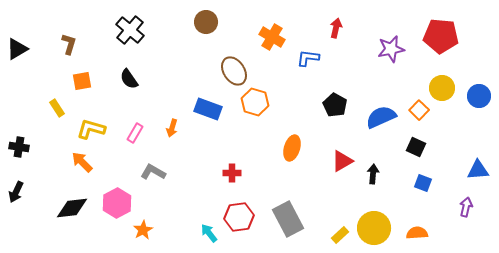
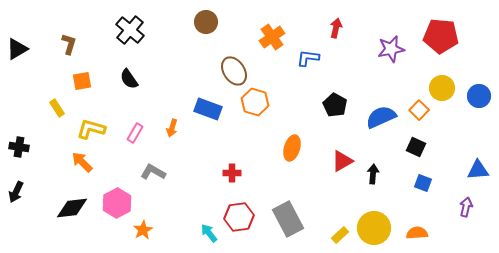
orange cross at (272, 37): rotated 25 degrees clockwise
